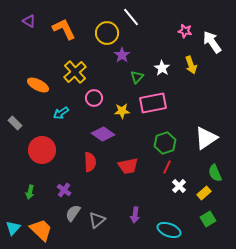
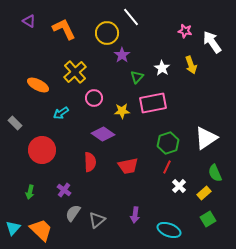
green hexagon: moved 3 px right
